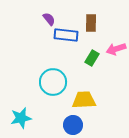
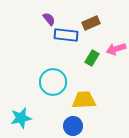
brown rectangle: rotated 66 degrees clockwise
blue circle: moved 1 px down
